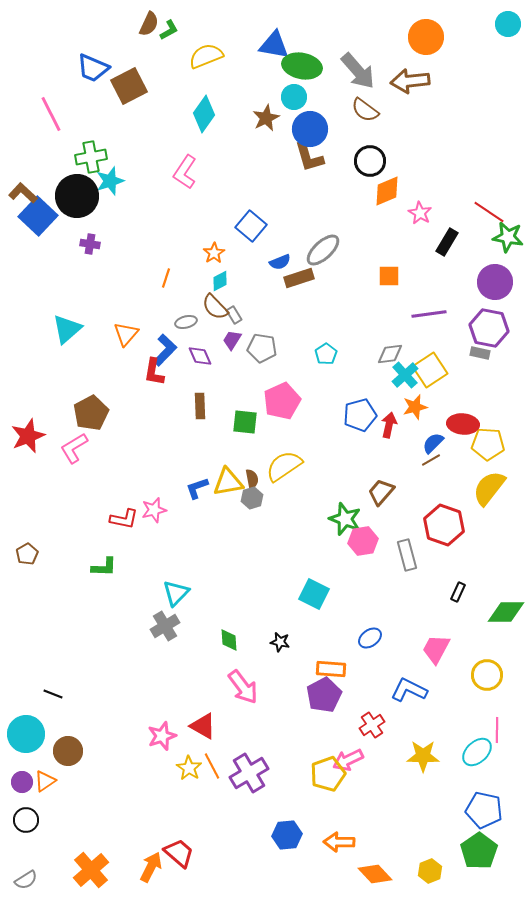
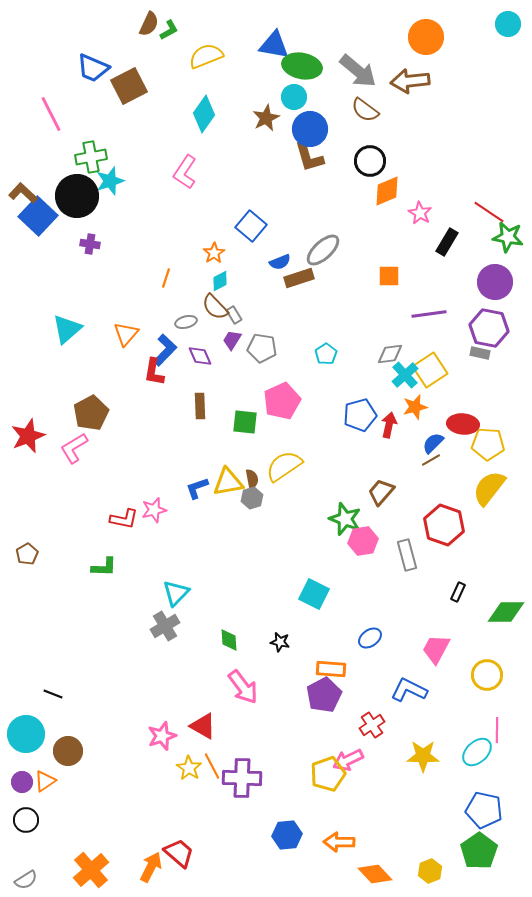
gray arrow at (358, 71): rotated 9 degrees counterclockwise
purple cross at (249, 773): moved 7 px left, 5 px down; rotated 33 degrees clockwise
